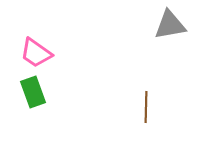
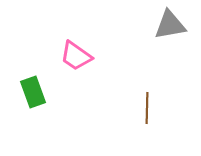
pink trapezoid: moved 40 px right, 3 px down
brown line: moved 1 px right, 1 px down
